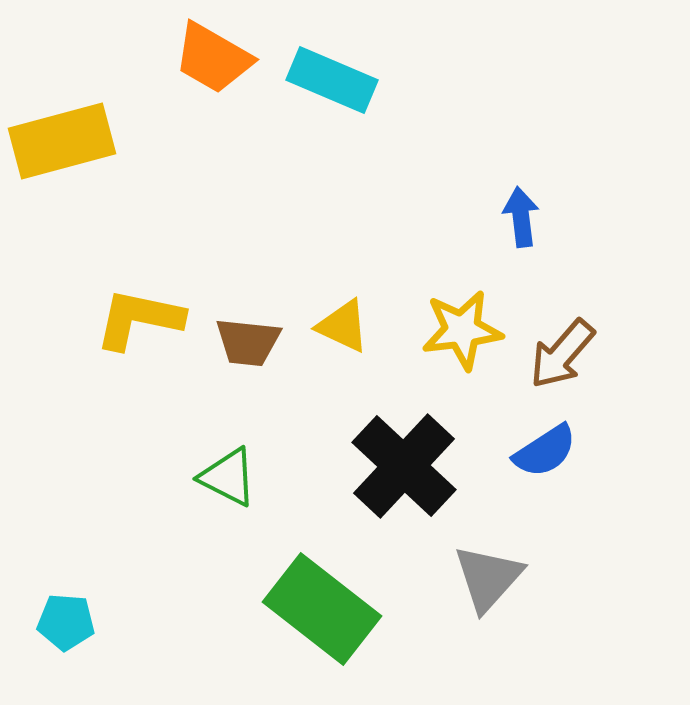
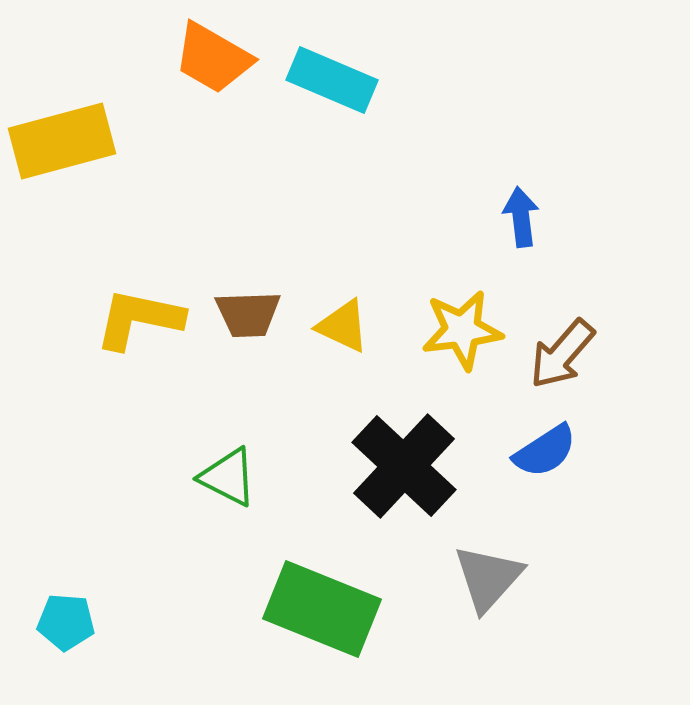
brown trapezoid: moved 28 px up; rotated 8 degrees counterclockwise
green rectangle: rotated 16 degrees counterclockwise
